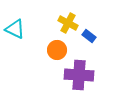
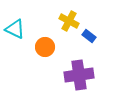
yellow cross: moved 1 px right, 2 px up
orange circle: moved 12 px left, 3 px up
purple cross: rotated 12 degrees counterclockwise
